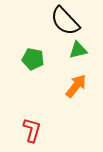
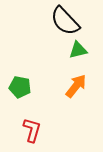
green pentagon: moved 13 px left, 28 px down
